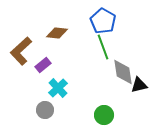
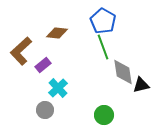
black triangle: moved 2 px right
